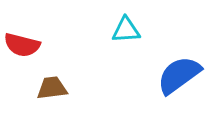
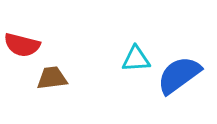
cyan triangle: moved 10 px right, 29 px down
brown trapezoid: moved 10 px up
